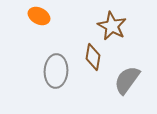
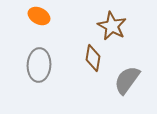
brown diamond: moved 1 px down
gray ellipse: moved 17 px left, 6 px up
